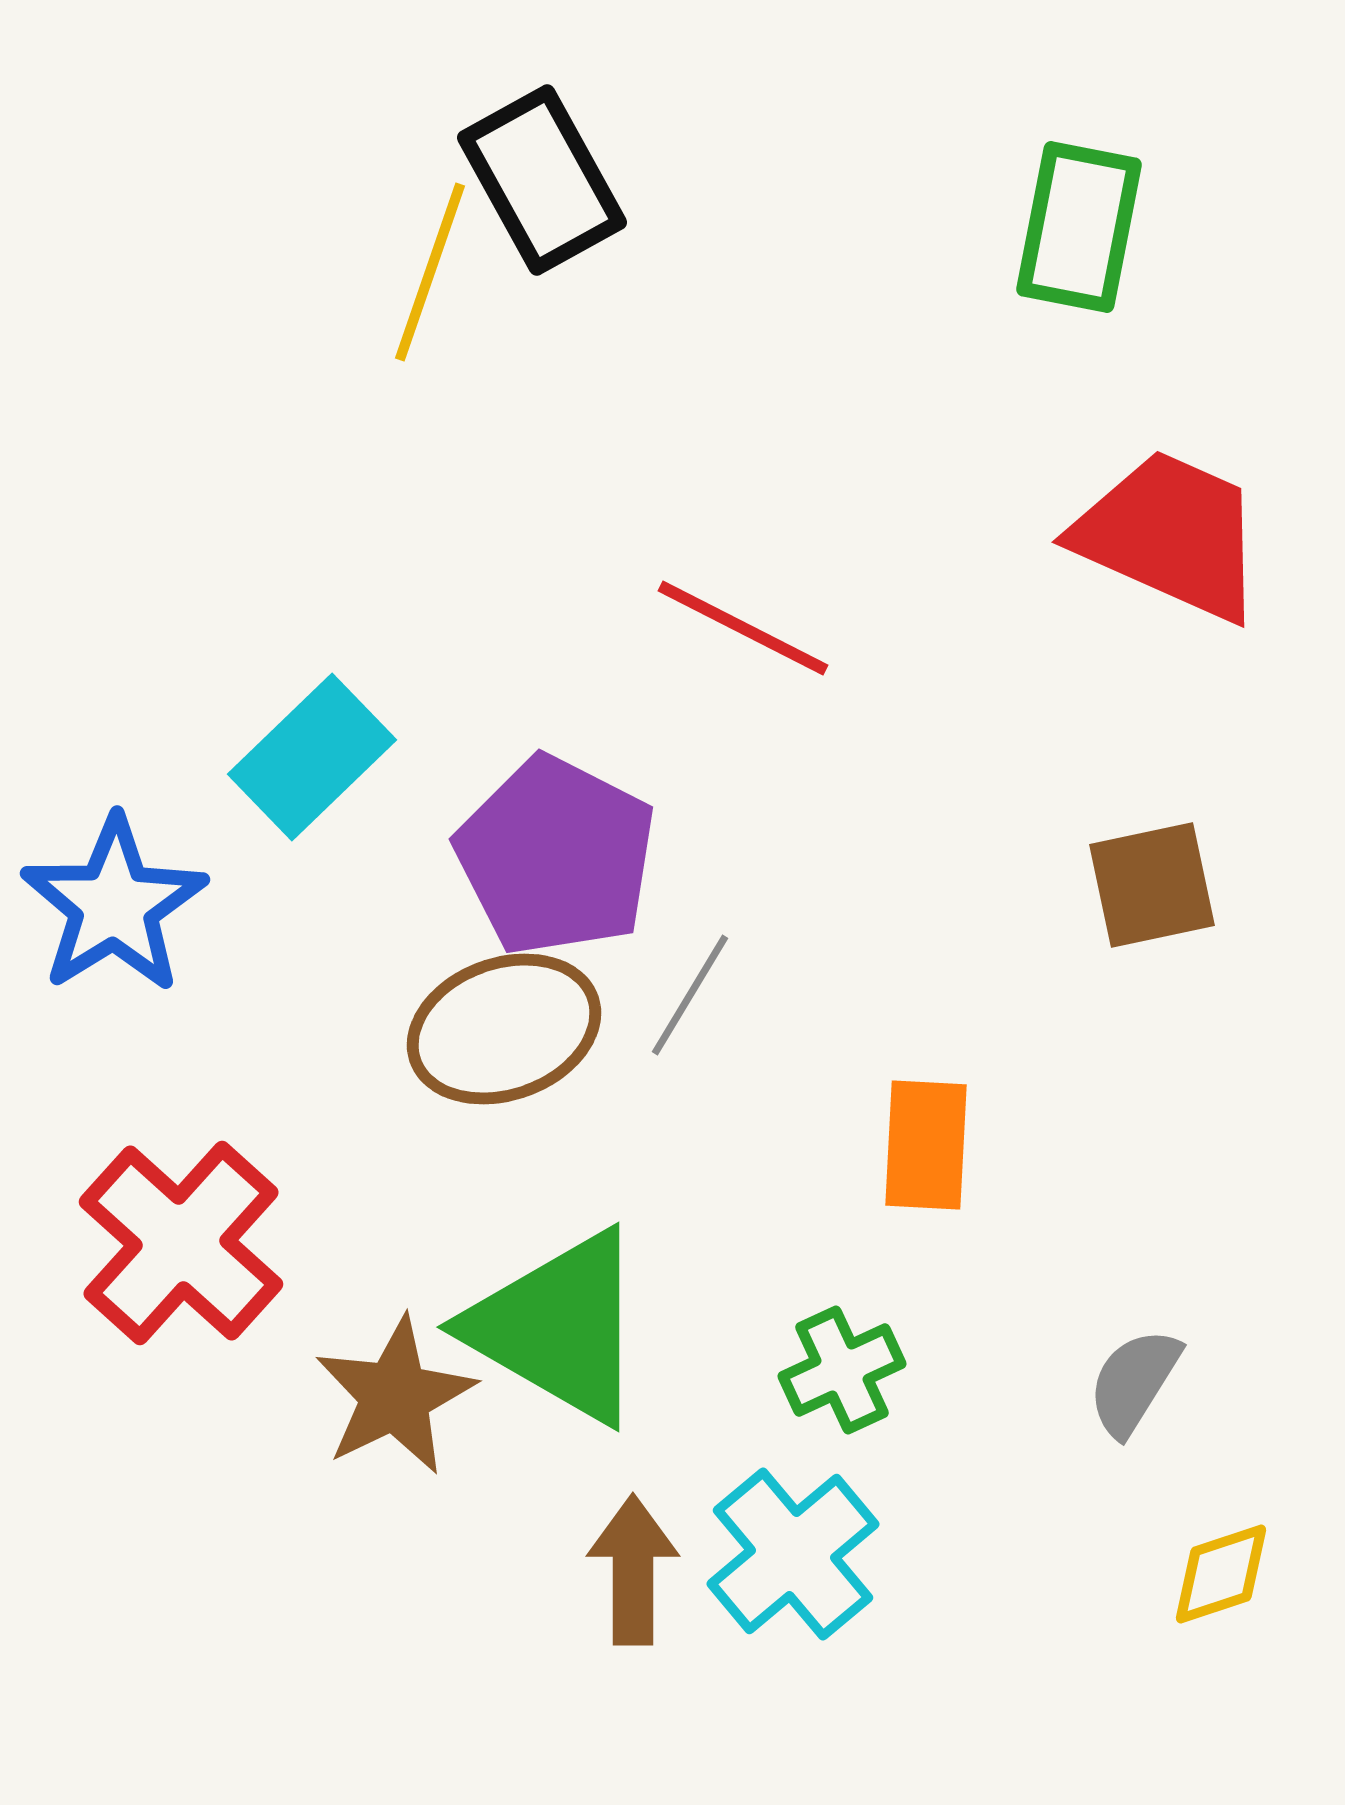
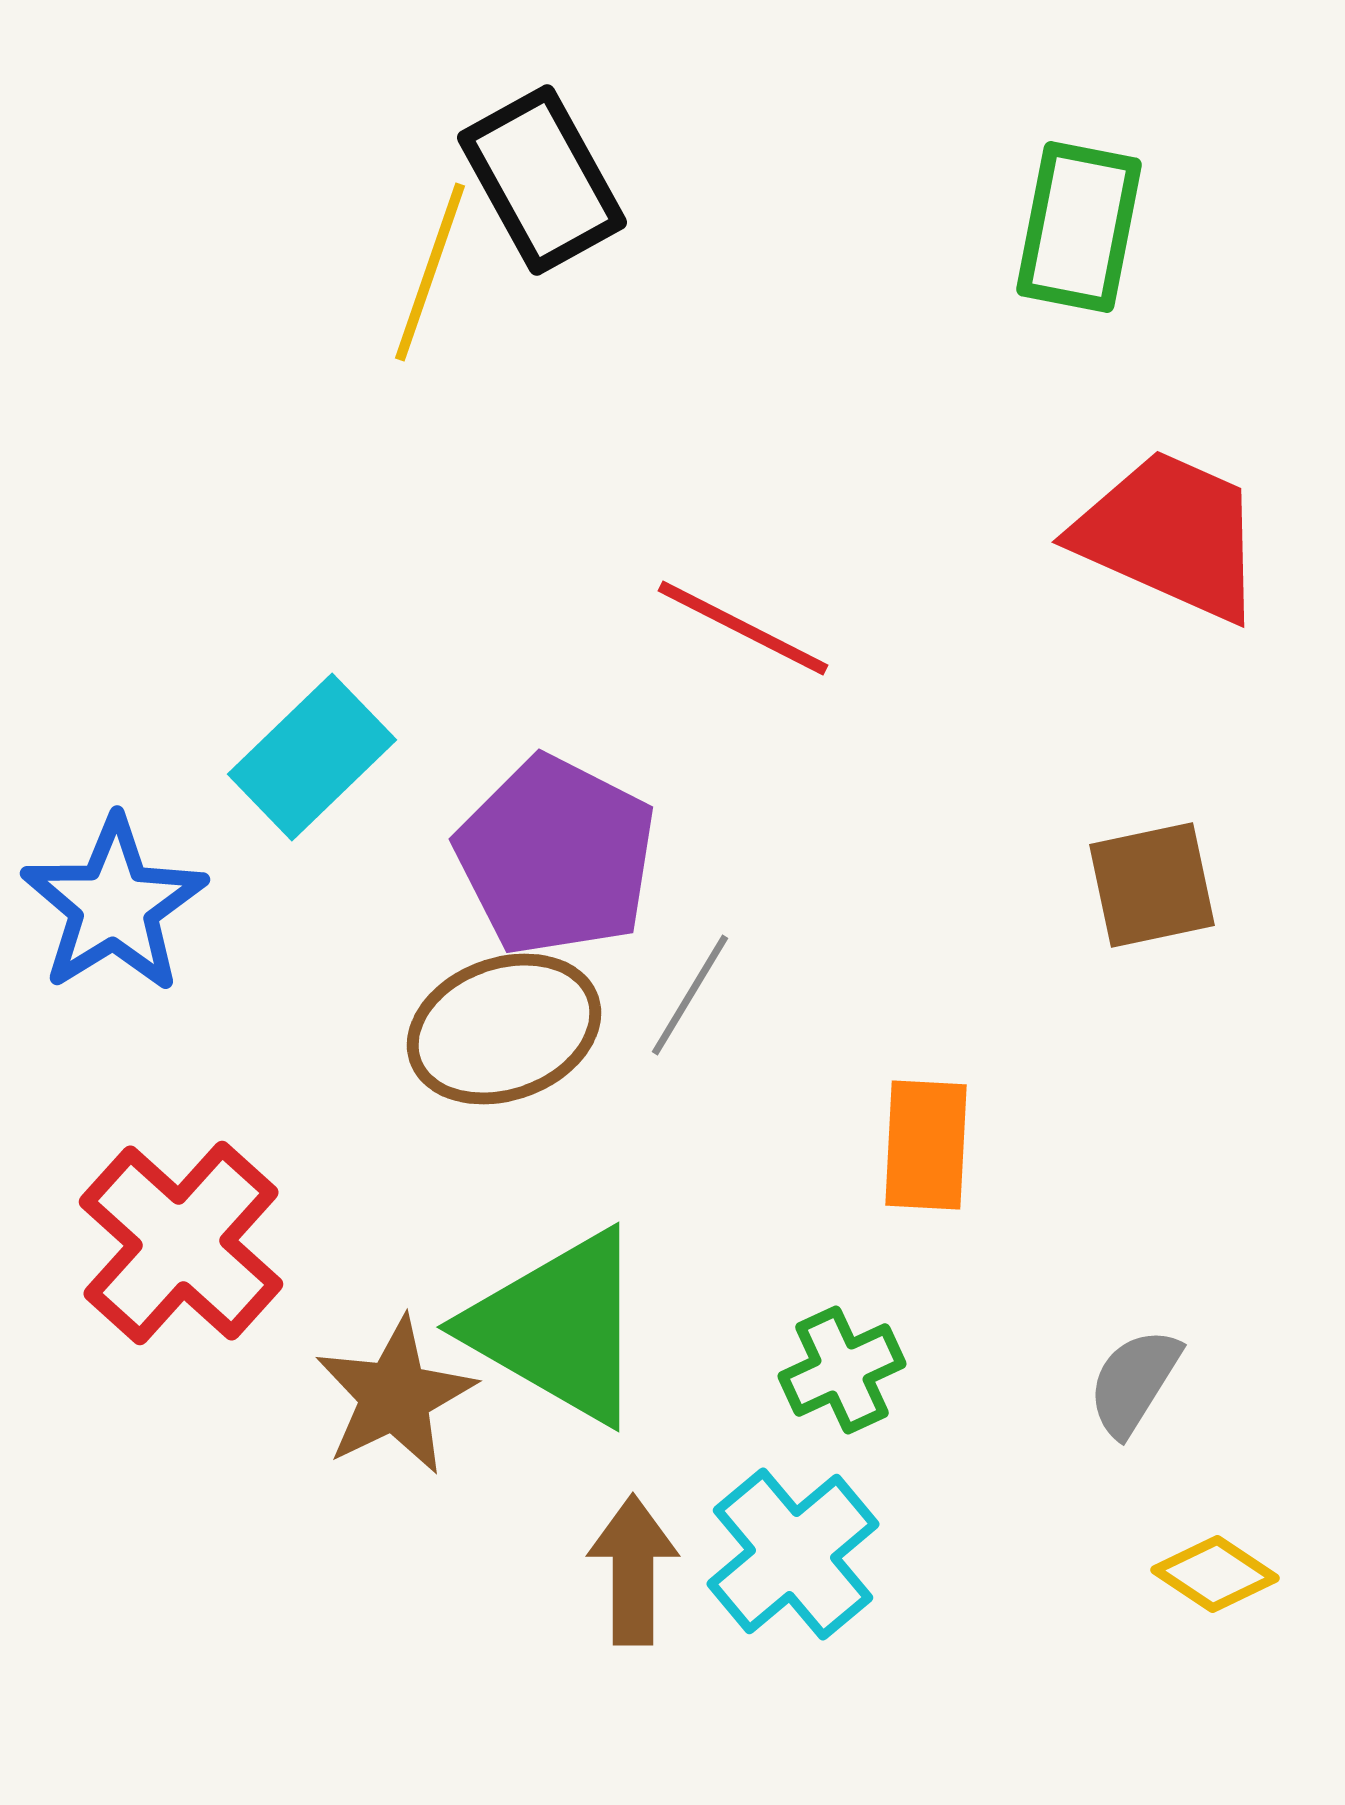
yellow diamond: moved 6 px left; rotated 52 degrees clockwise
